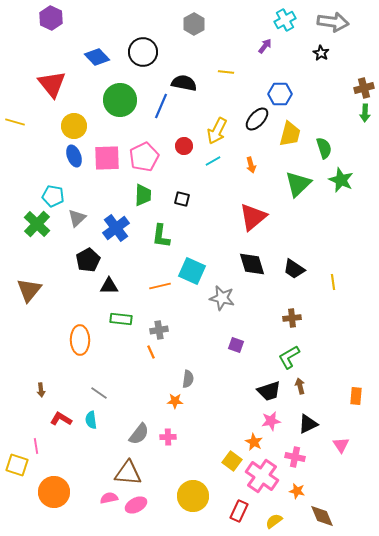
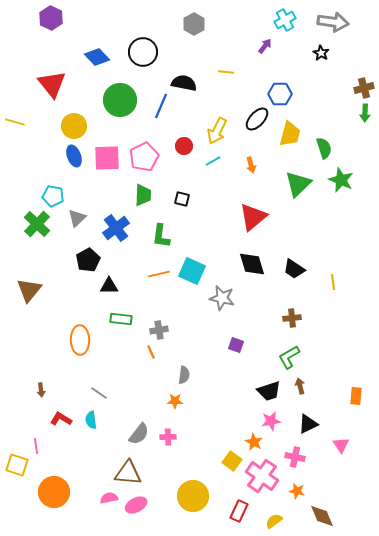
orange line at (160, 286): moved 1 px left, 12 px up
gray semicircle at (188, 379): moved 4 px left, 4 px up
